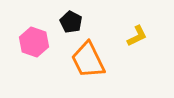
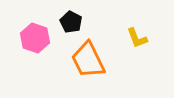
yellow L-shape: moved 2 px down; rotated 95 degrees clockwise
pink hexagon: moved 1 px right, 4 px up
